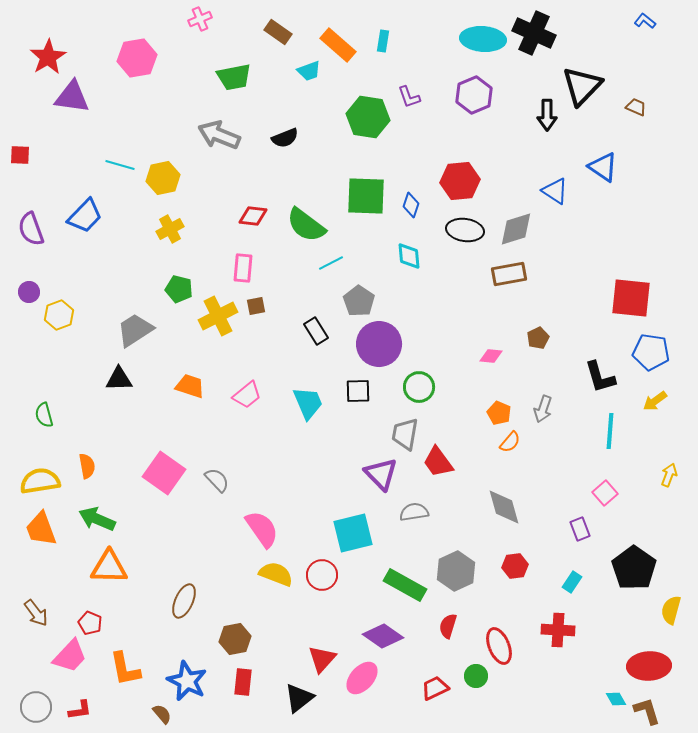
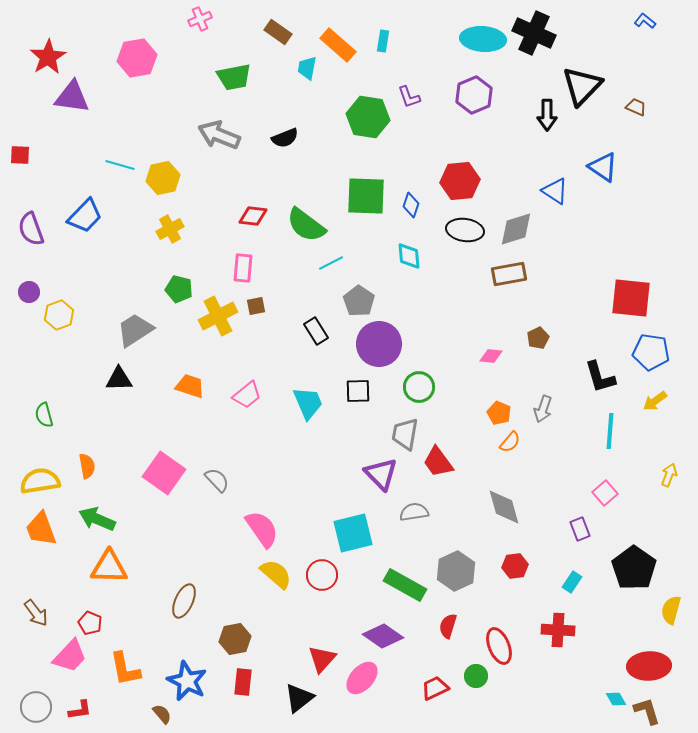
cyan trapezoid at (309, 71): moved 2 px left, 3 px up; rotated 120 degrees clockwise
yellow semicircle at (276, 574): rotated 20 degrees clockwise
